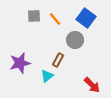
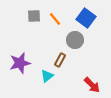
brown rectangle: moved 2 px right
